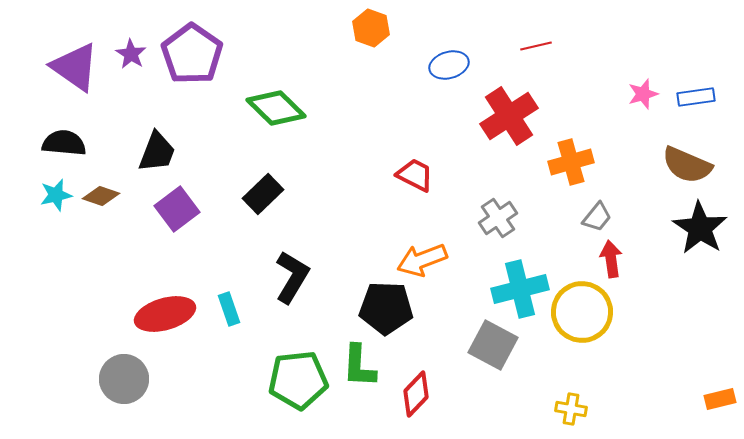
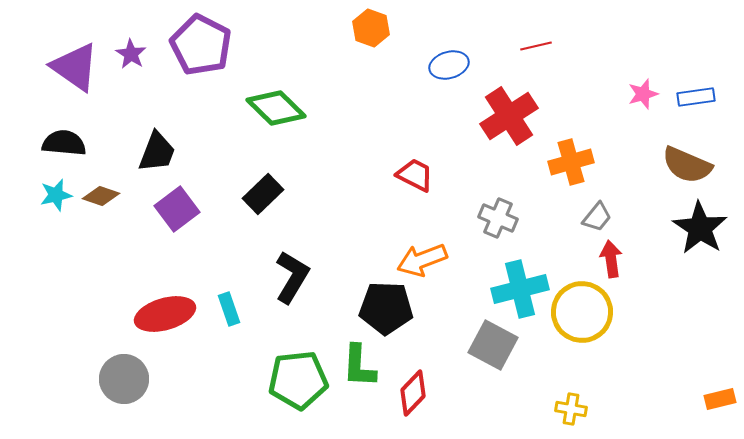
purple pentagon: moved 9 px right, 9 px up; rotated 8 degrees counterclockwise
gray cross: rotated 33 degrees counterclockwise
red diamond: moved 3 px left, 1 px up
